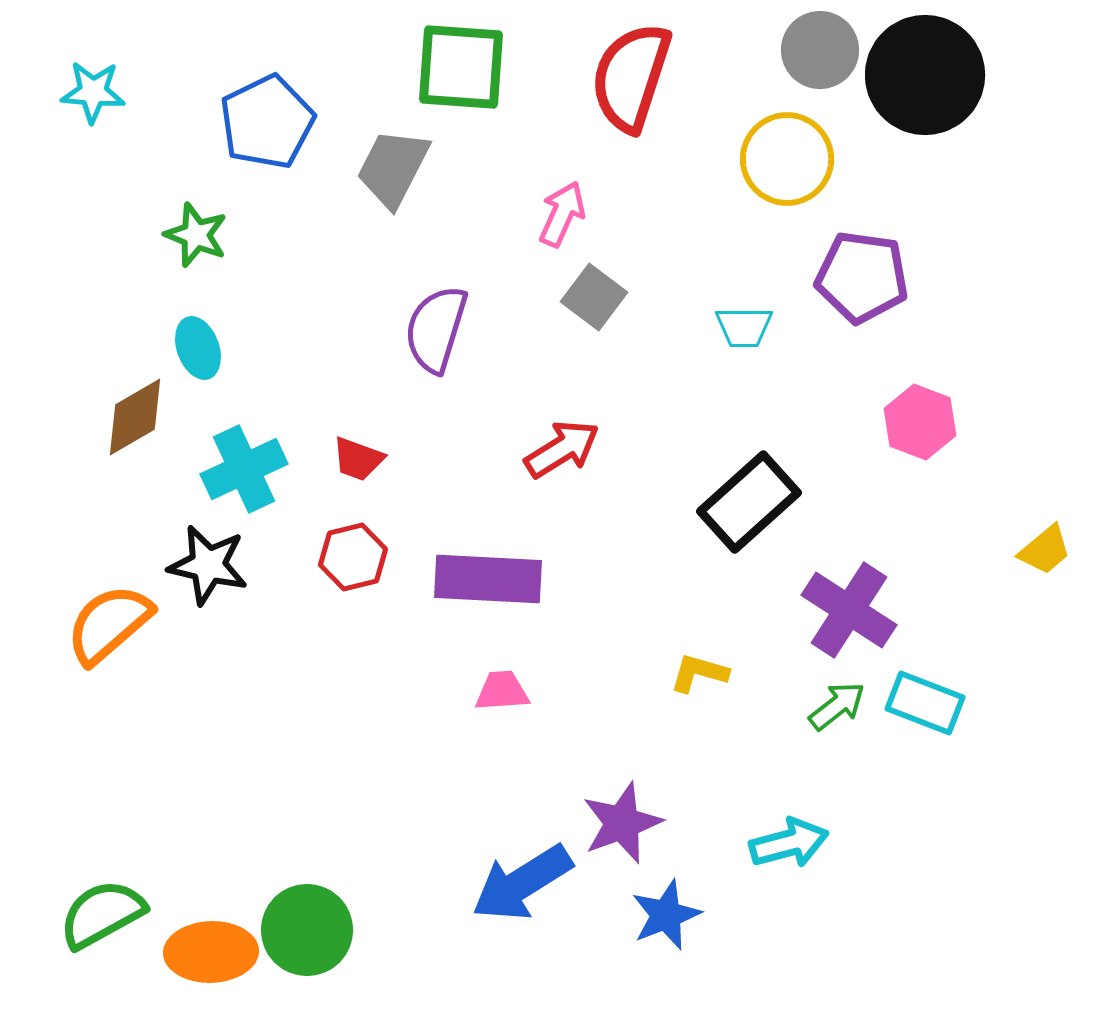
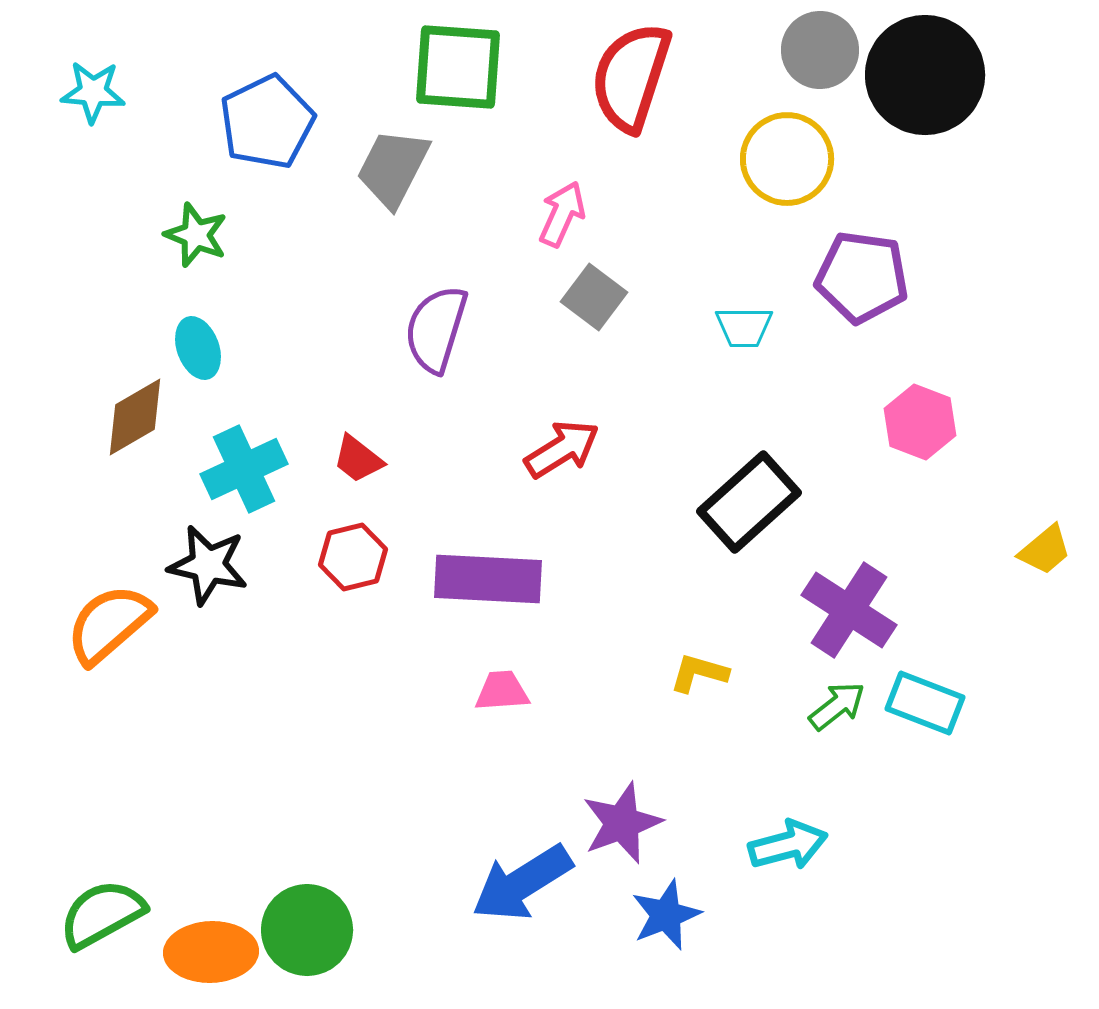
green square: moved 3 px left
red trapezoid: rotated 18 degrees clockwise
cyan arrow: moved 1 px left, 2 px down
